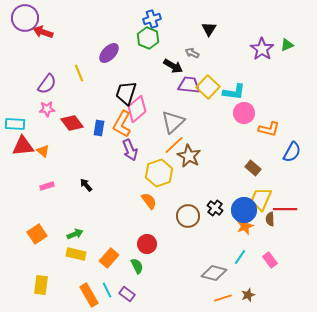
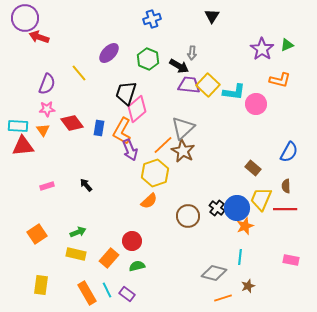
black triangle at (209, 29): moved 3 px right, 13 px up
red arrow at (43, 32): moved 4 px left, 5 px down
green hexagon at (148, 38): moved 21 px down
gray arrow at (192, 53): rotated 112 degrees counterclockwise
black arrow at (173, 66): moved 6 px right
yellow line at (79, 73): rotated 18 degrees counterclockwise
purple semicircle at (47, 84): rotated 15 degrees counterclockwise
yellow square at (208, 87): moved 2 px up
pink circle at (244, 113): moved 12 px right, 9 px up
gray triangle at (173, 122): moved 10 px right, 6 px down
cyan rectangle at (15, 124): moved 3 px right, 2 px down
orange L-shape at (122, 124): moved 7 px down
orange L-shape at (269, 129): moved 11 px right, 49 px up
orange line at (174, 145): moved 11 px left
orange triangle at (43, 151): moved 21 px up; rotated 16 degrees clockwise
blue semicircle at (292, 152): moved 3 px left
brown star at (189, 156): moved 6 px left, 5 px up
yellow hexagon at (159, 173): moved 4 px left
orange semicircle at (149, 201): rotated 84 degrees clockwise
black cross at (215, 208): moved 2 px right
blue circle at (244, 210): moved 7 px left, 2 px up
brown semicircle at (270, 219): moved 16 px right, 33 px up
green arrow at (75, 234): moved 3 px right, 2 px up
red circle at (147, 244): moved 15 px left, 3 px up
cyan line at (240, 257): rotated 28 degrees counterclockwise
pink rectangle at (270, 260): moved 21 px right; rotated 42 degrees counterclockwise
green semicircle at (137, 266): rotated 77 degrees counterclockwise
orange rectangle at (89, 295): moved 2 px left, 2 px up
brown star at (248, 295): moved 9 px up
